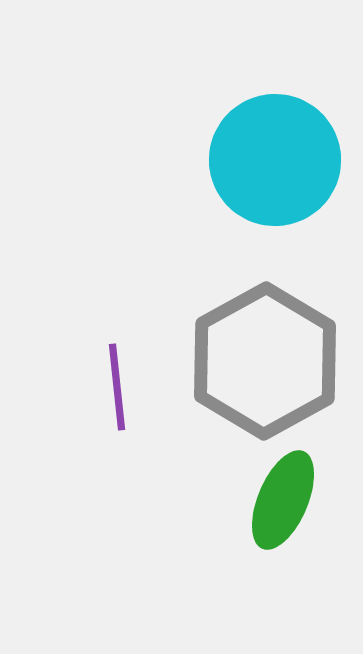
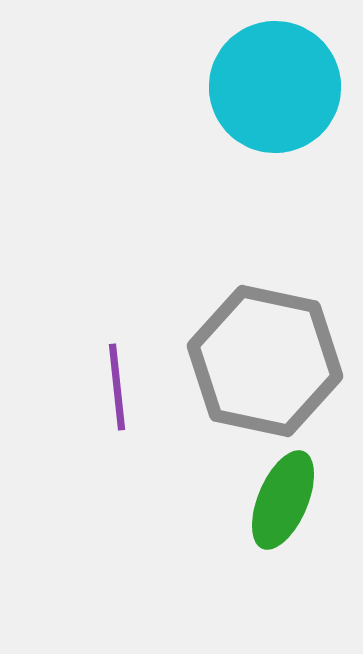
cyan circle: moved 73 px up
gray hexagon: rotated 19 degrees counterclockwise
